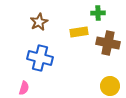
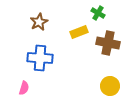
green cross: rotated 32 degrees clockwise
yellow rectangle: rotated 12 degrees counterclockwise
blue cross: rotated 10 degrees counterclockwise
